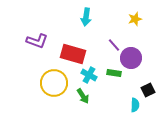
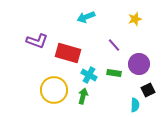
cyan arrow: rotated 60 degrees clockwise
red rectangle: moved 5 px left, 1 px up
purple circle: moved 8 px right, 6 px down
yellow circle: moved 7 px down
green arrow: rotated 133 degrees counterclockwise
